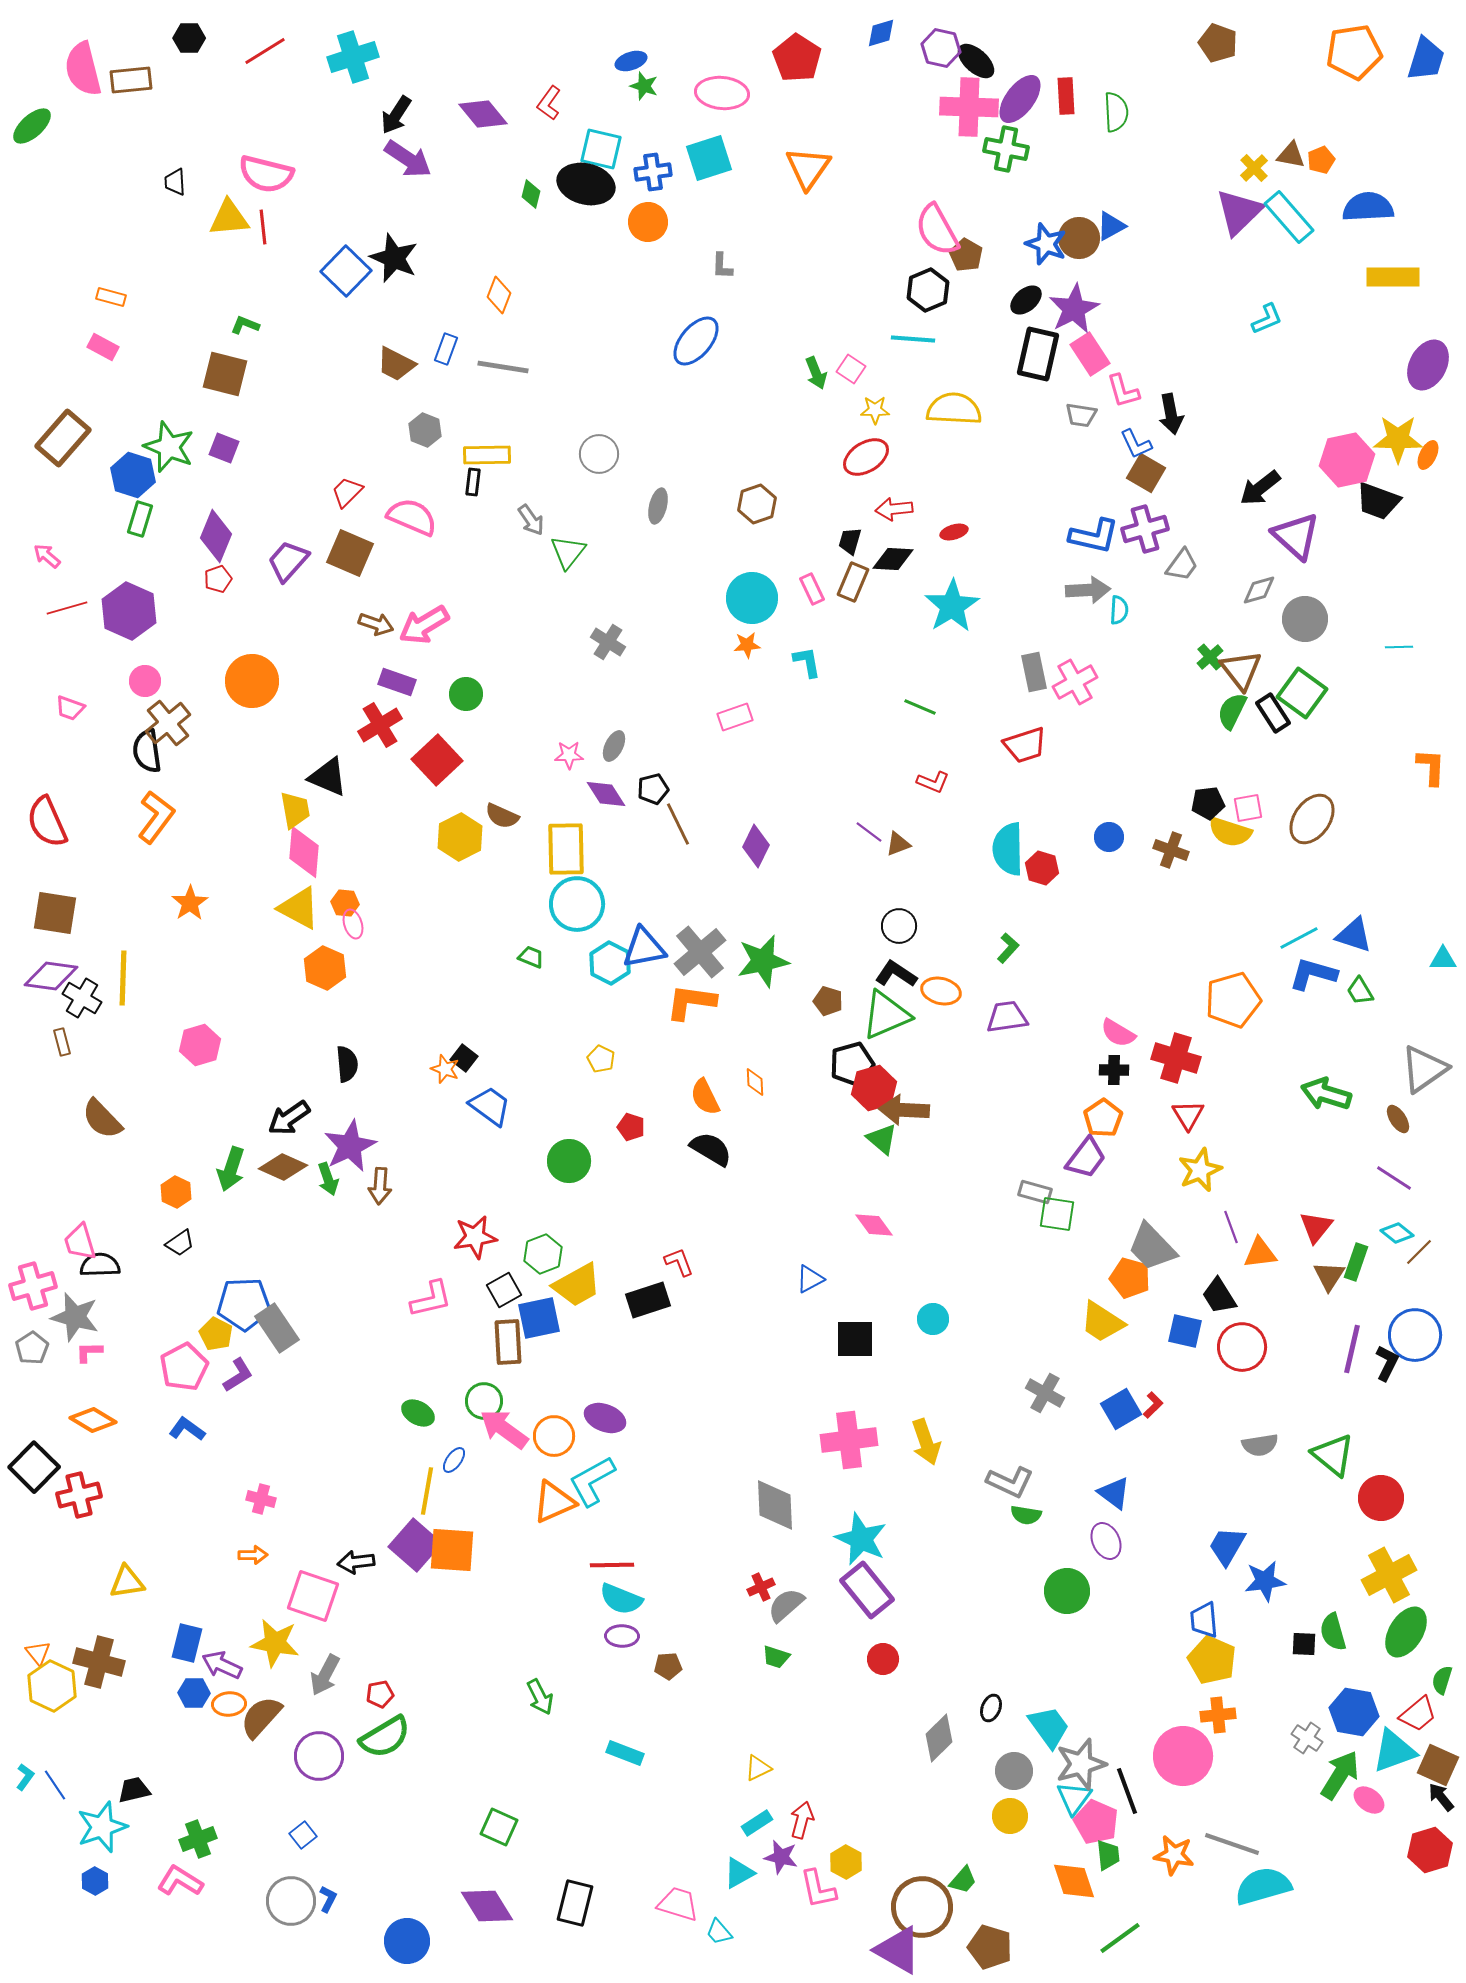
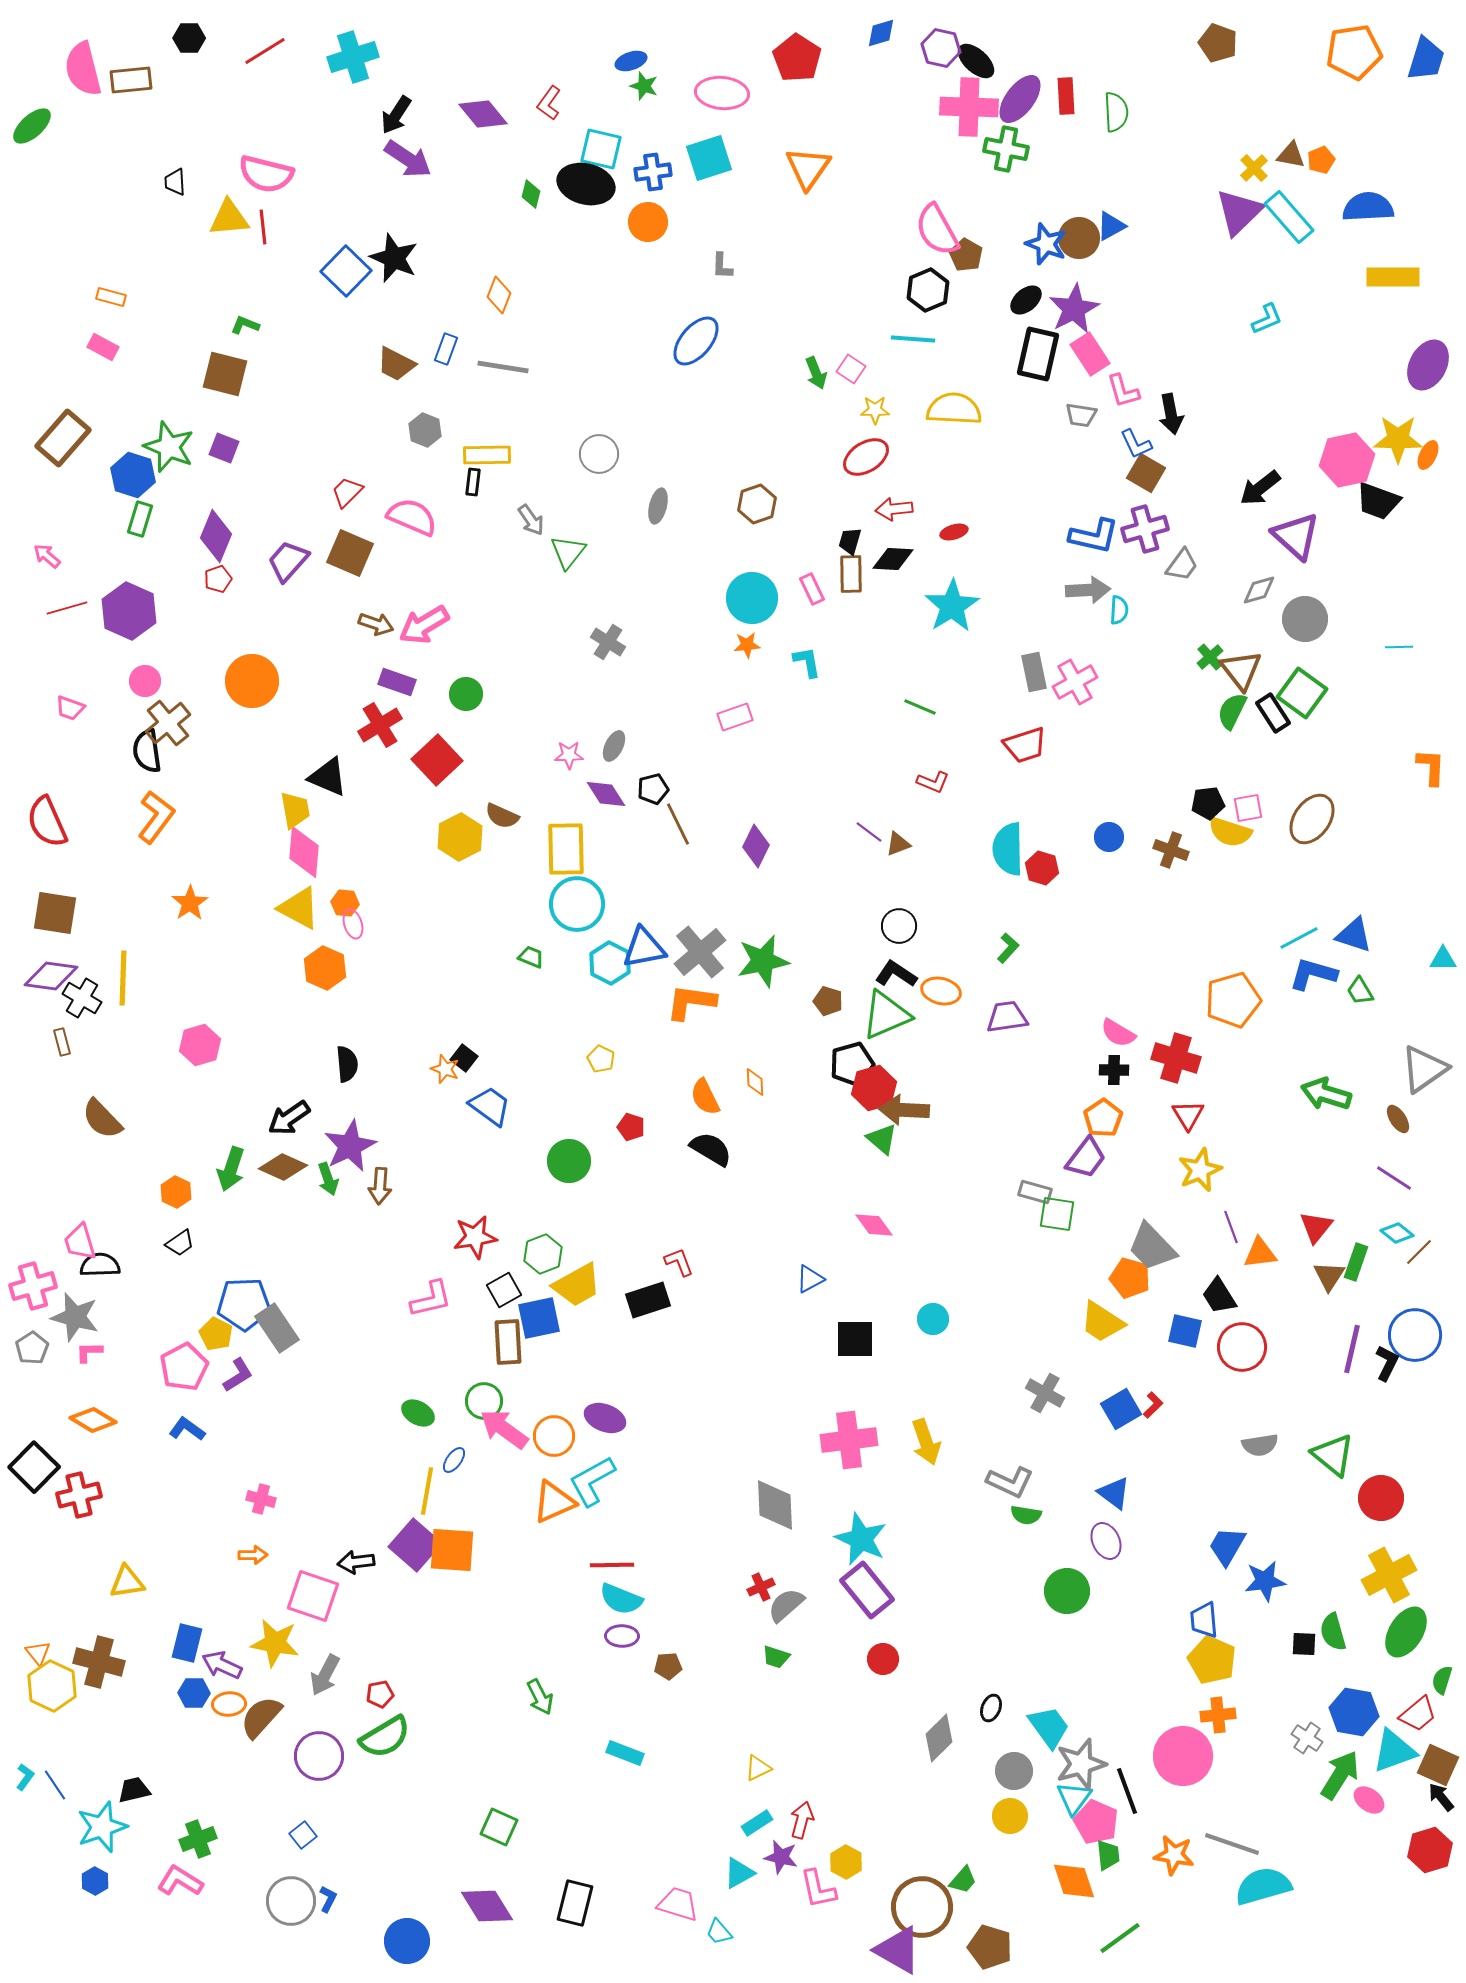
brown rectangle at (853, 582): moved 2 px left, 8 px up; rotated 24 degrees counterclockwise
